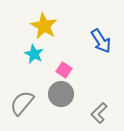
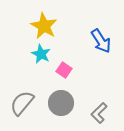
cyan star: moved 7 px right
gray circle: moved 9 px down
